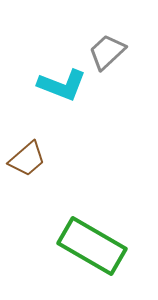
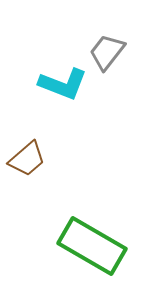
gray trapezoid: rotated 9 degrees counterclockwise
cyan L-shape: moved 1 px right, 1 px up
